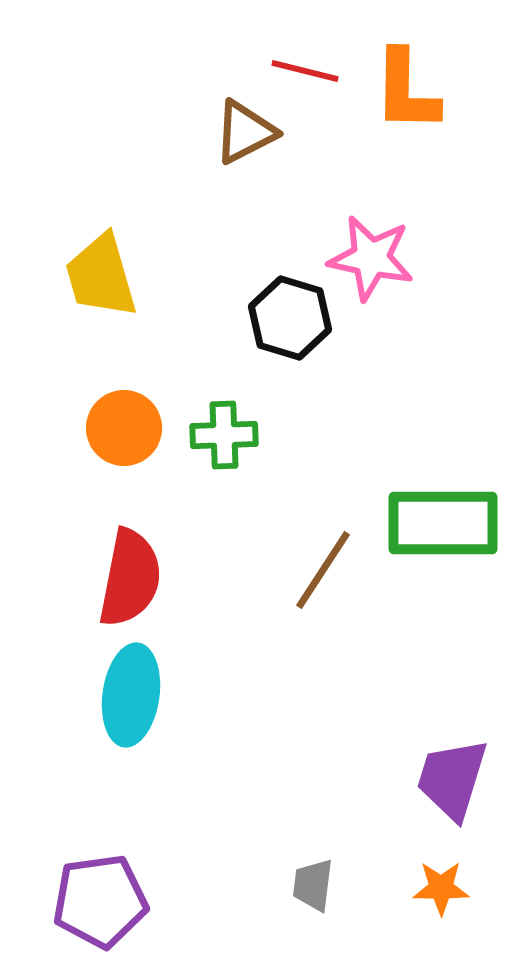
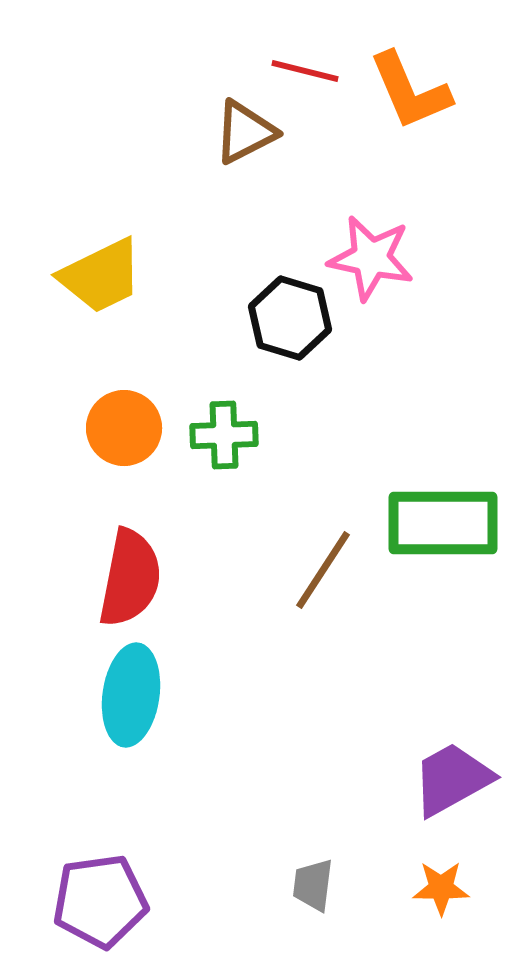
orange L-shape: moved 4 px right; rotated 24 degrees counterclockwise
yellow trapezoid: rotated 100 degrees counterclockwise
purple trapezoid: rotated 44 degrees clockwise
